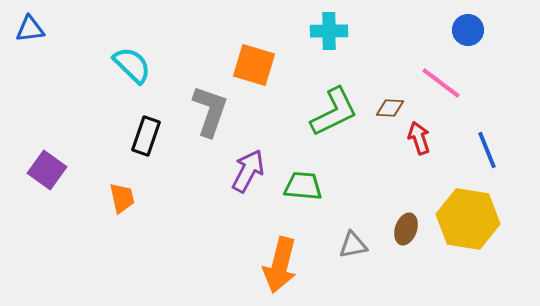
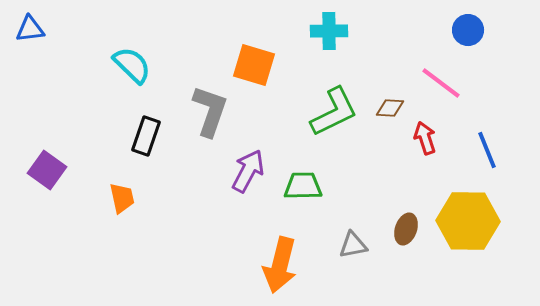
red arrow: moved 6 px right
green trapezoid: rotated 6 degrees counterclockwise
yellow hexagon: moved 2 px down; rotated 8 degrees counterclockwise
